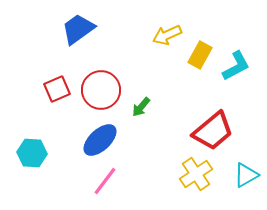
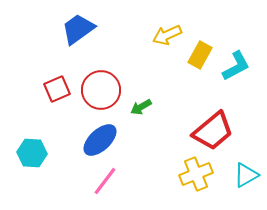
green arrow: rotated 20 degrees clockwise
yellow cross: rotated 12 degrees clockwise
